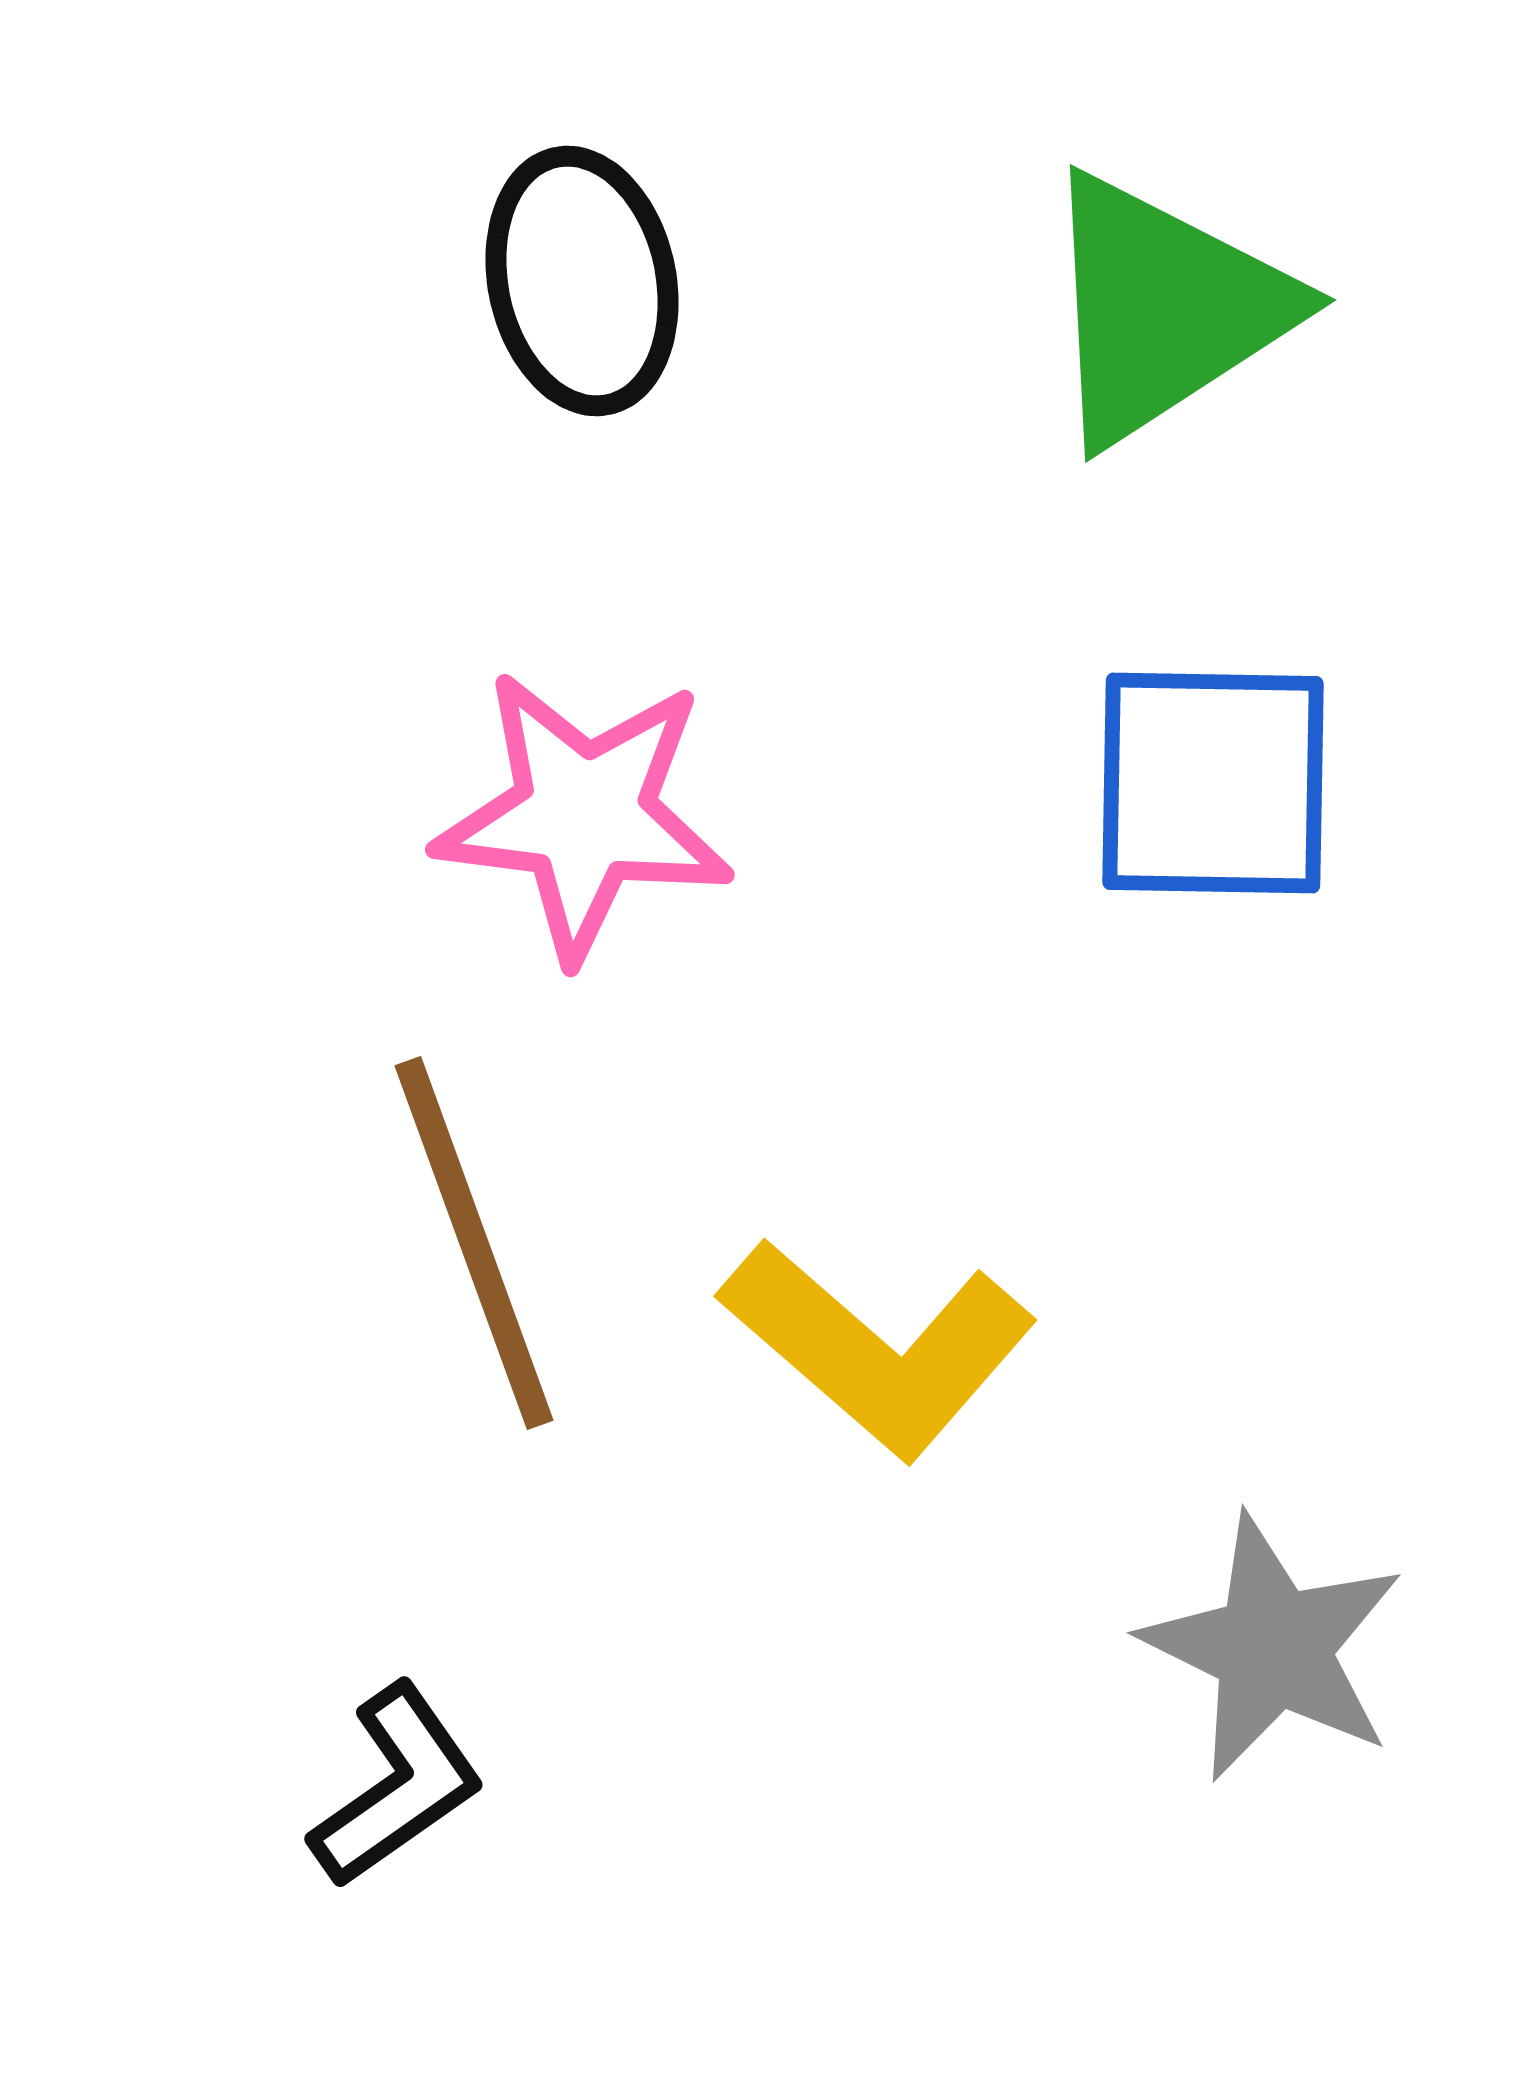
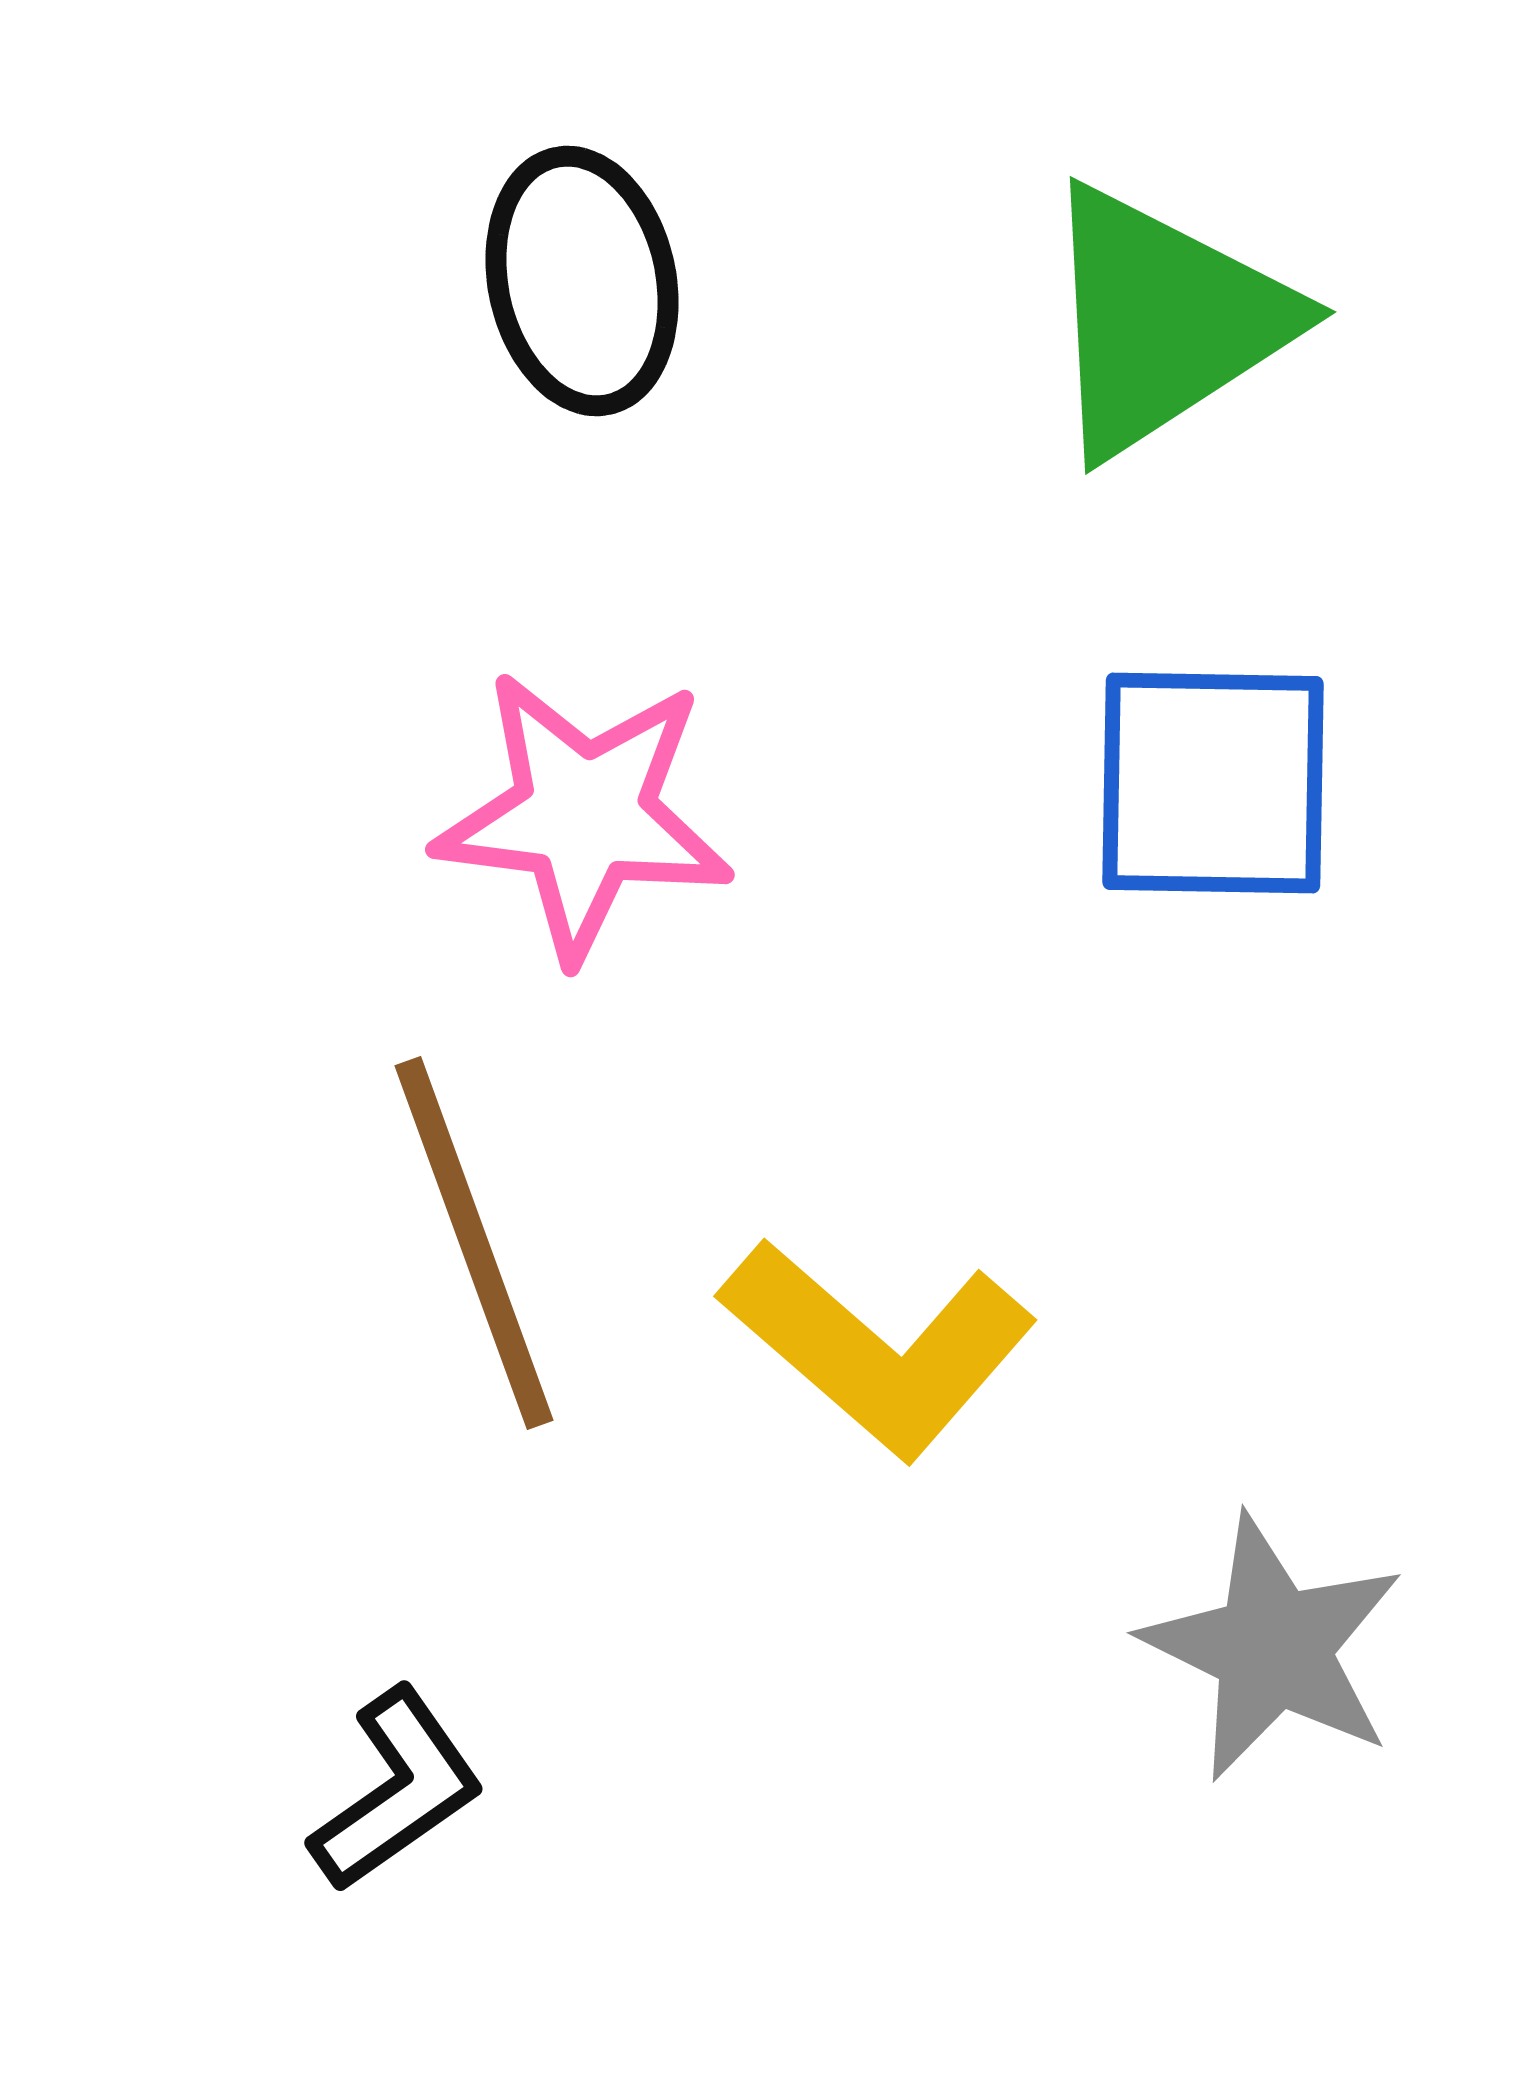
green triangle: moved 12 px down
black L-shape: moved 4 px down
